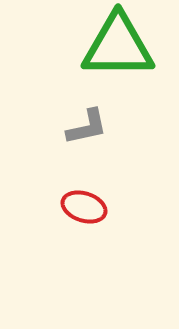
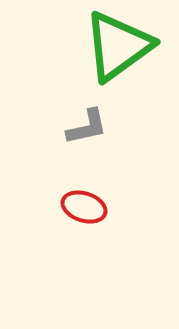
green triangle: rotated 36 degrees counterclockwise
